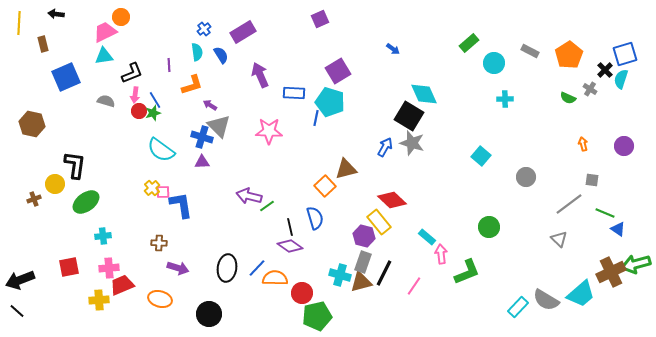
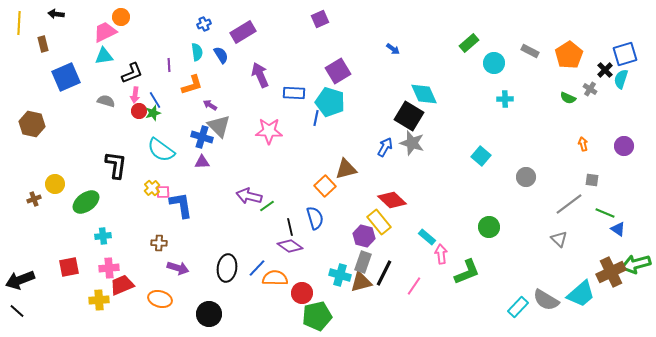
blue cross at (204, 29): moved 5 px up; rotated 16 degrees clockwise
black L-shape at (75, 165): moved 41 px right
